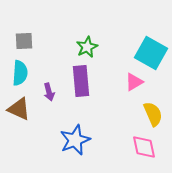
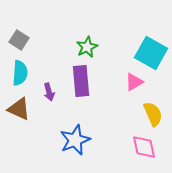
gray square: moved 5 px left, 1 px up; rotated 36 degrees clockwise
